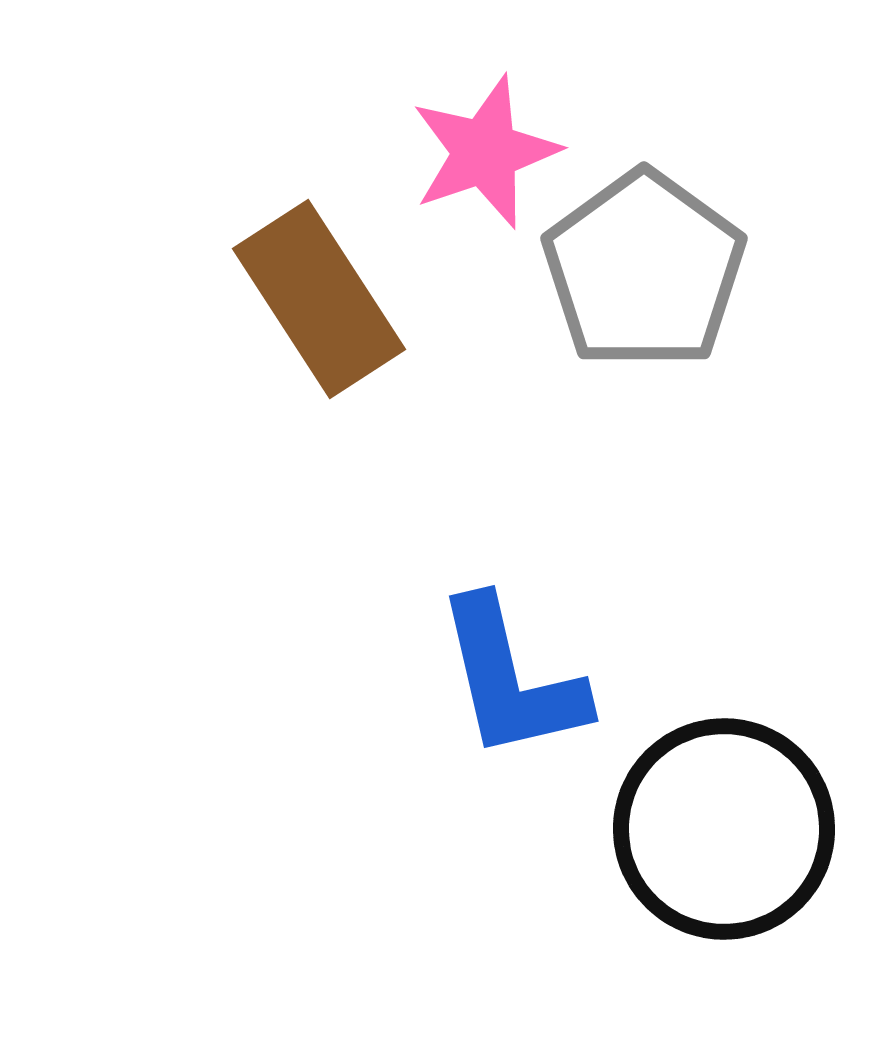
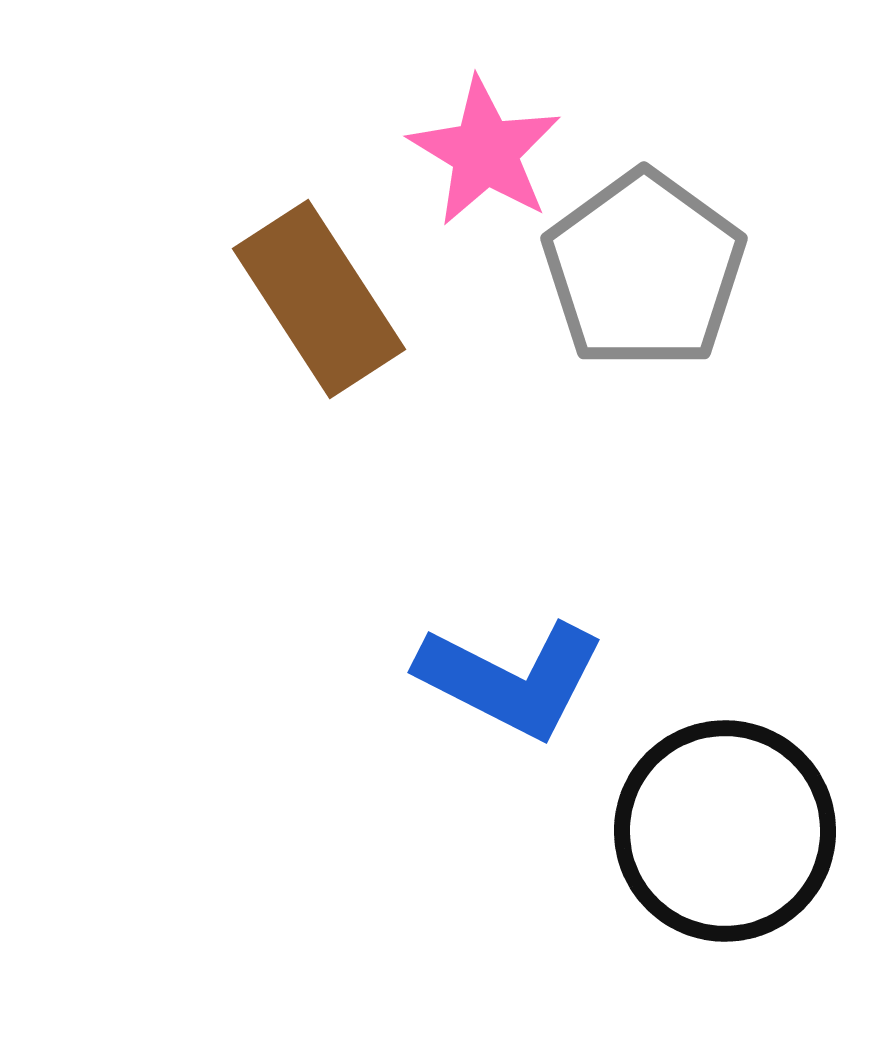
pink star: rotated 22 degrees counterclockwise
blue L-shape: rotated 50 degrees counterclockwise
black circle: moved 1 px right, 2 px down
